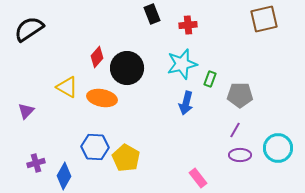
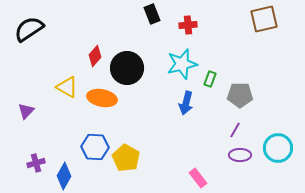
red diamond: moved 2 px left, 1 px up
